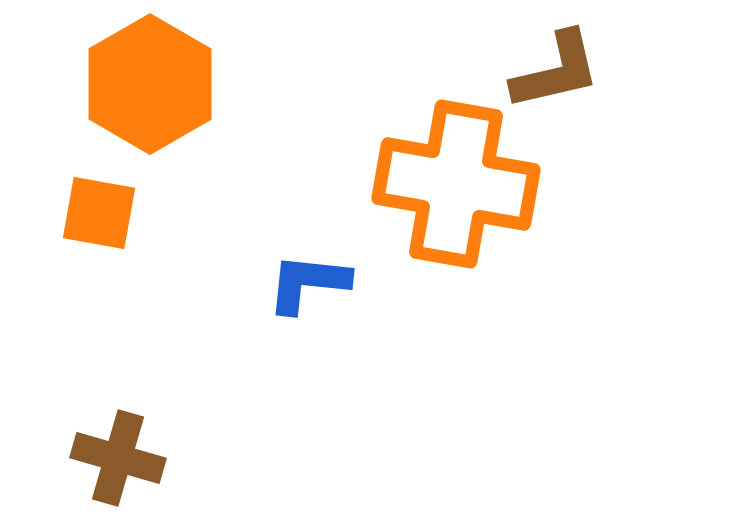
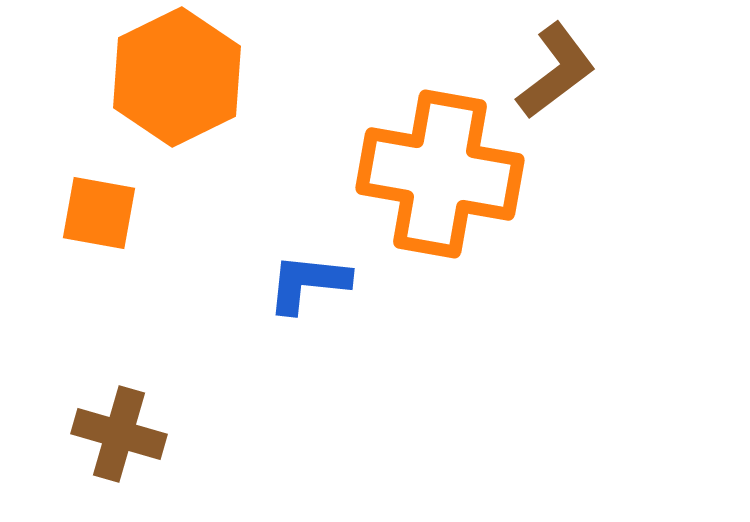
brown L-shape: rotated 24 degrees counterclockwise
orange hexagon: moved 27 px right, 7 px up; rotated 4 degrees clockwise
orange cross: moved 16 px left, 10 px up
brown cross: moved 1 px right, 24 px up
